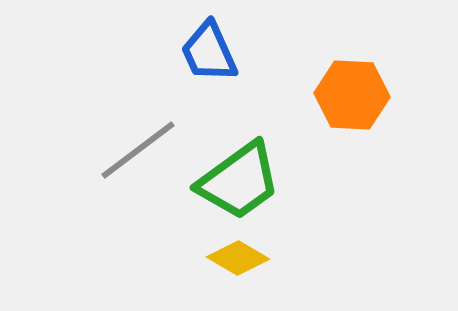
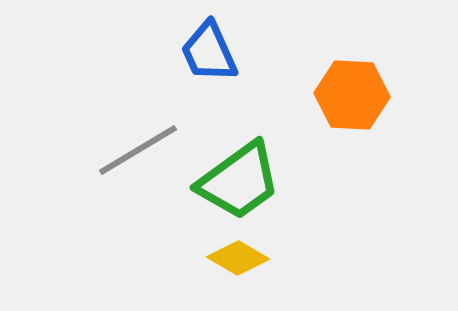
gray line: rotated 6 degrees clockwise
